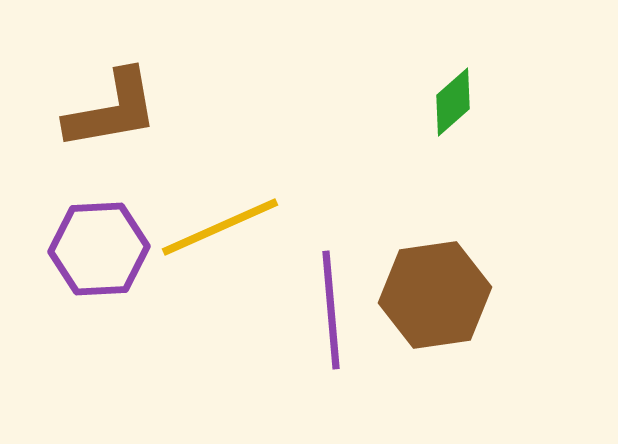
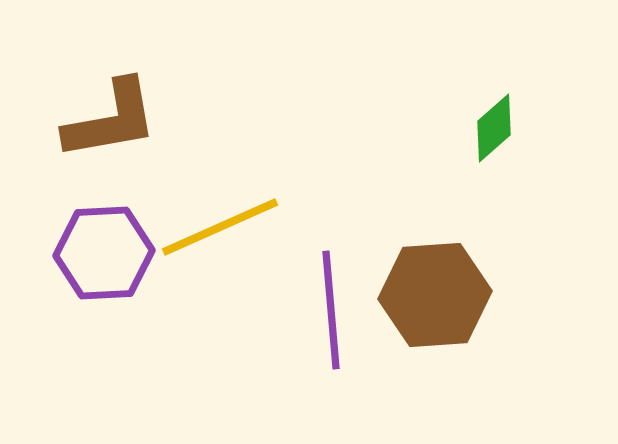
green diamond: moved 41 px right, 26 px down
brown L-shape: moved 1 px left, 10 px down
purple hexagon: moved 5 px right, 4 px down
brown hexagon: rotated 4 degrees clockwise
